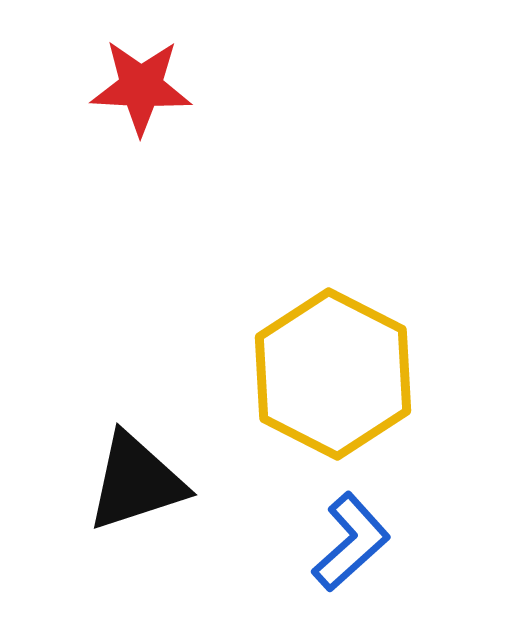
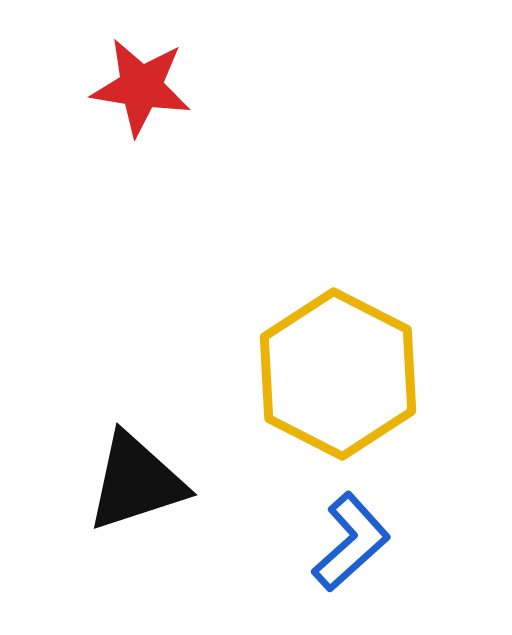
red star: rotated 6 degrees clockwise
yellow hexagon: moved 5 px right
